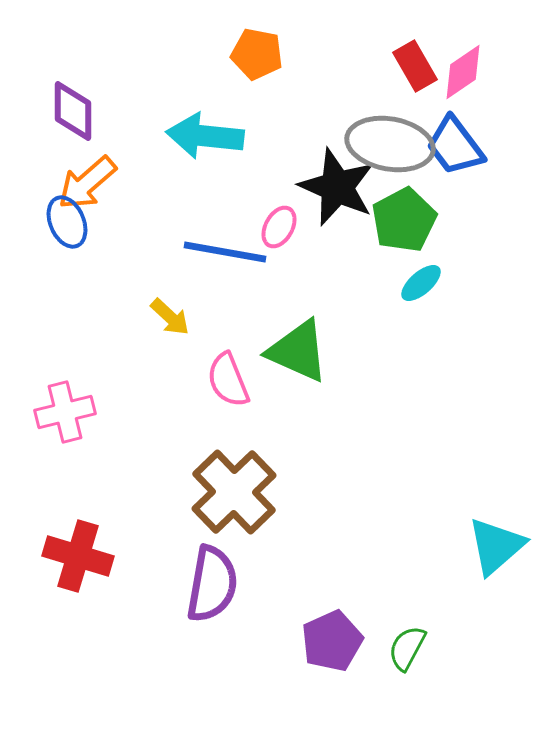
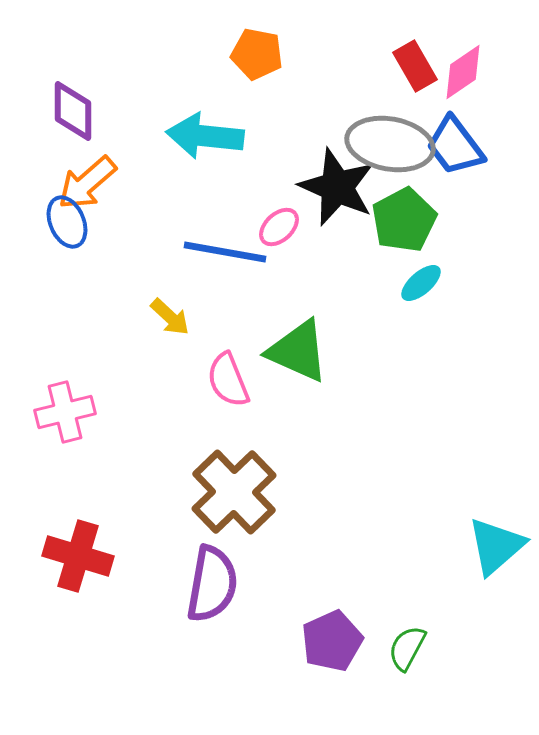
pink ellipse: rotated 18 degrees clockwise
